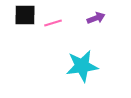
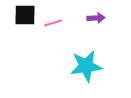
purple arrow: rotated 18 degrees clockwise
cyan star: moved 4 px right
